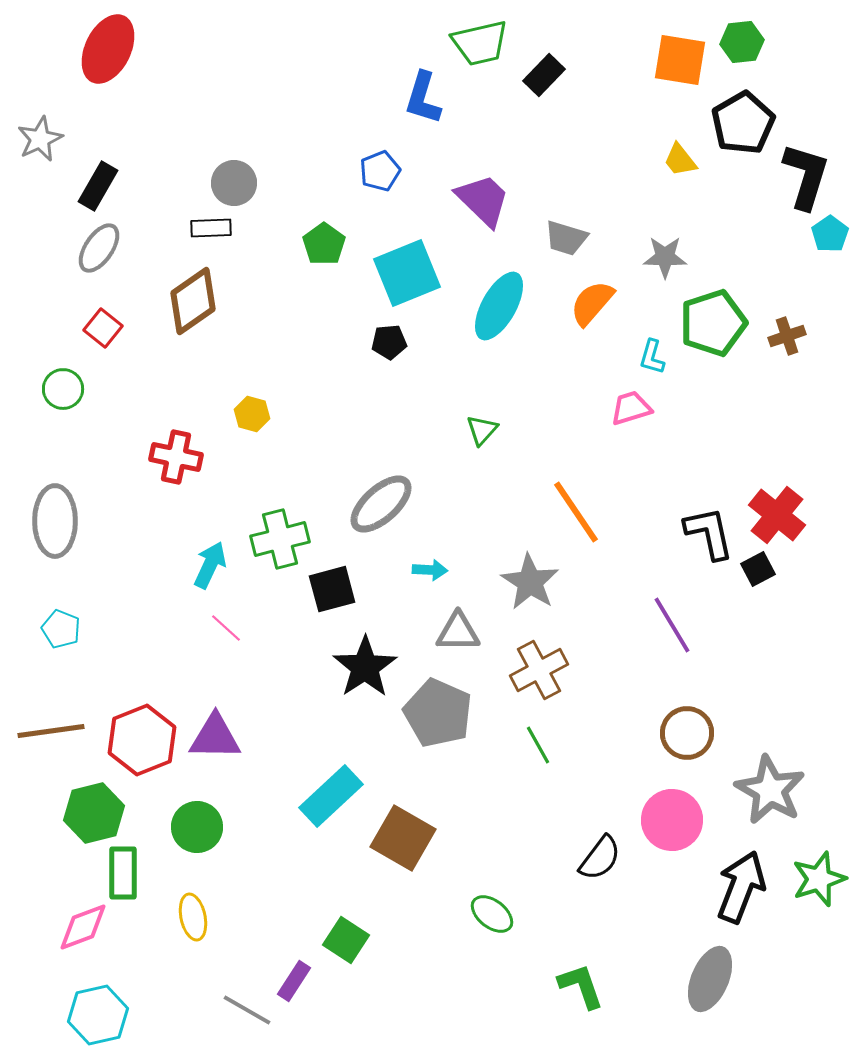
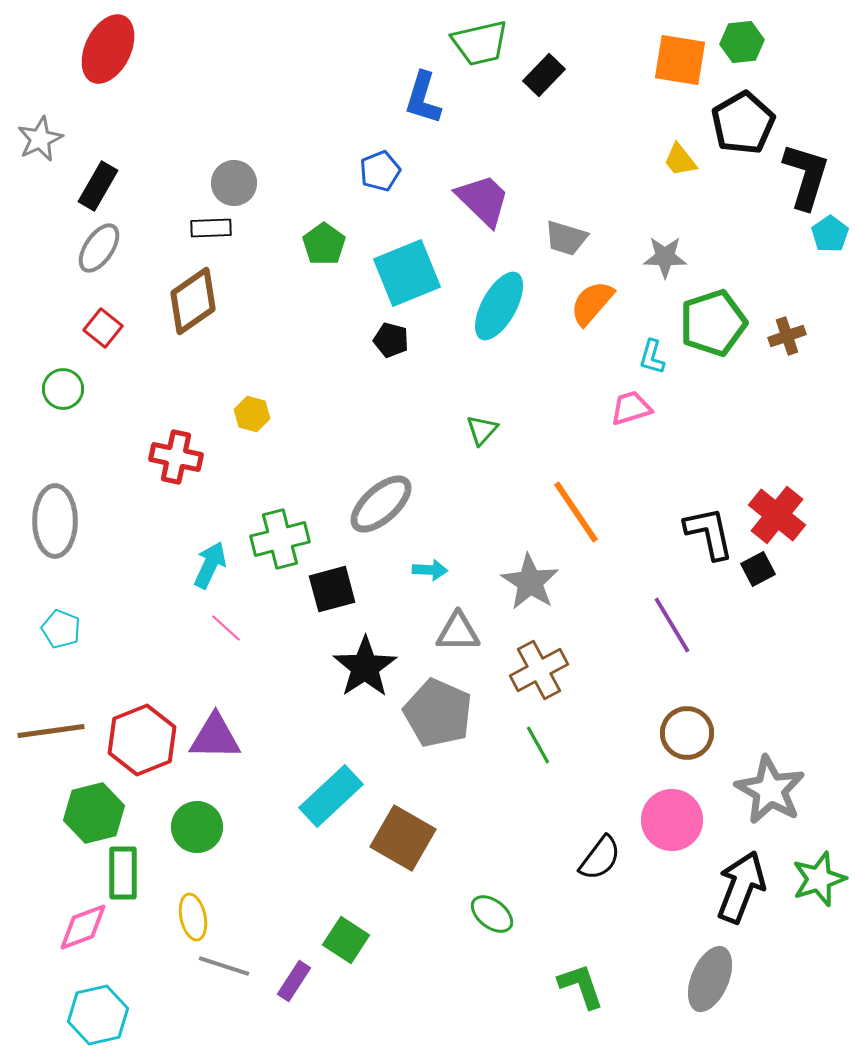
black pentagon at (389, 342): moved 2 px right, 2 px up; rotated 20 degrees clockwise
gray line at (247, 1010): moved 23 px left, 44 px up; rotated 12 degrees counterclockwise
